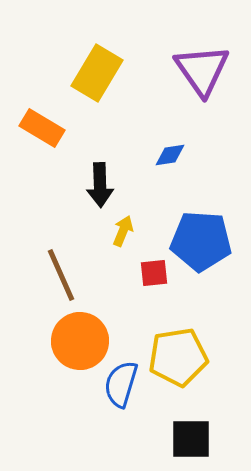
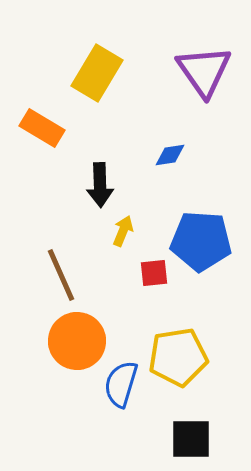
purple triangle: moved 2 px right, 1 px down
orange circle: moved 3 px left
